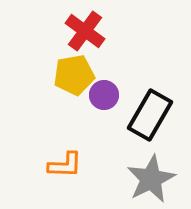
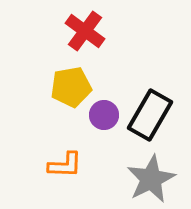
yellow pentagon: moved 3 px left, 12 px down
purple circle: moved 20 px down
